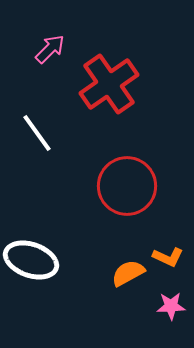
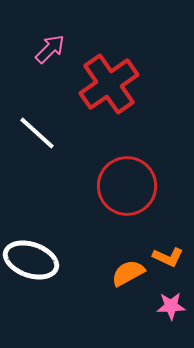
white line: rotated 12 degrees counterclockwise
